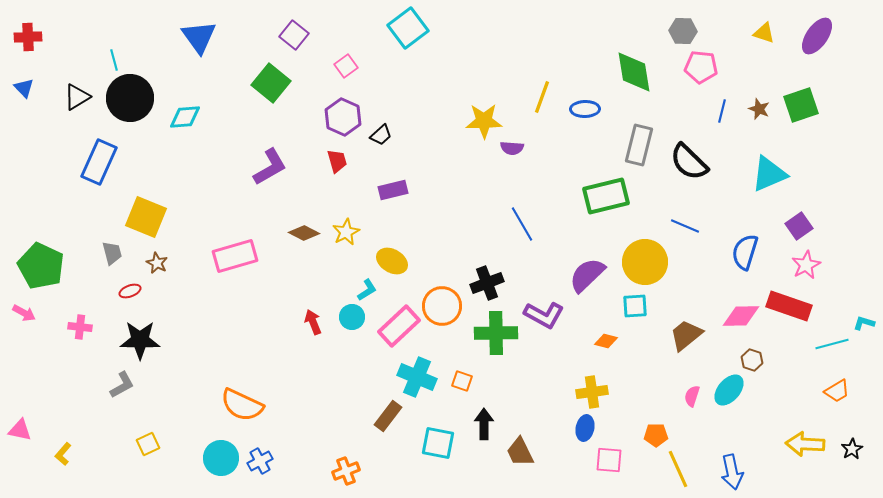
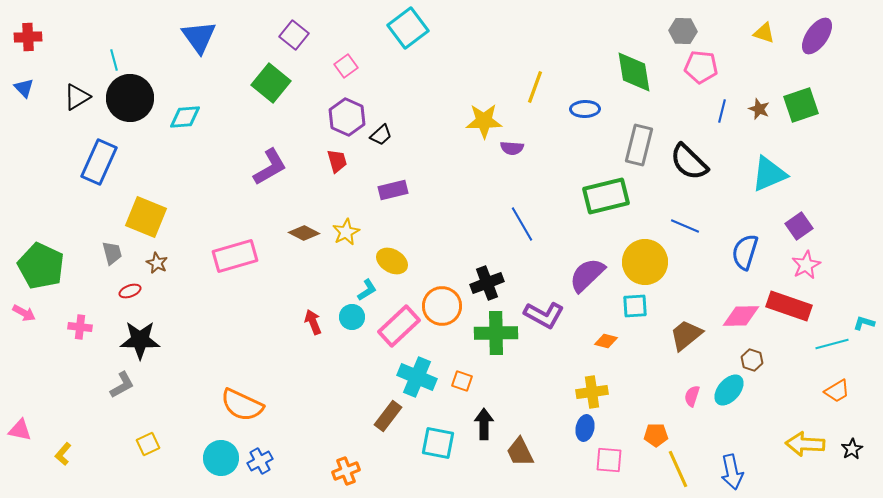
yellow line at (542, 97): moved 7 px left, 10 px up
purple hexagon at (343, 117): moved 4 px right
